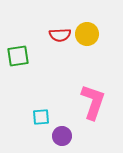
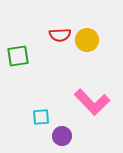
yellow circle: moved 6 px down
pink L-shape: moved 1 px left; rotated 117 degrees clockwise
